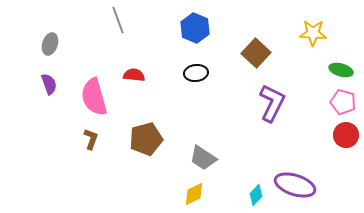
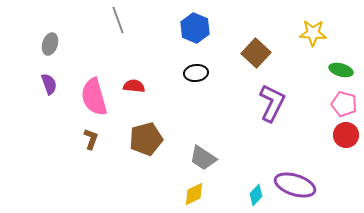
red semicircle: moved 11 px down
pink pentagon: moved 1 px right, 2 px down
